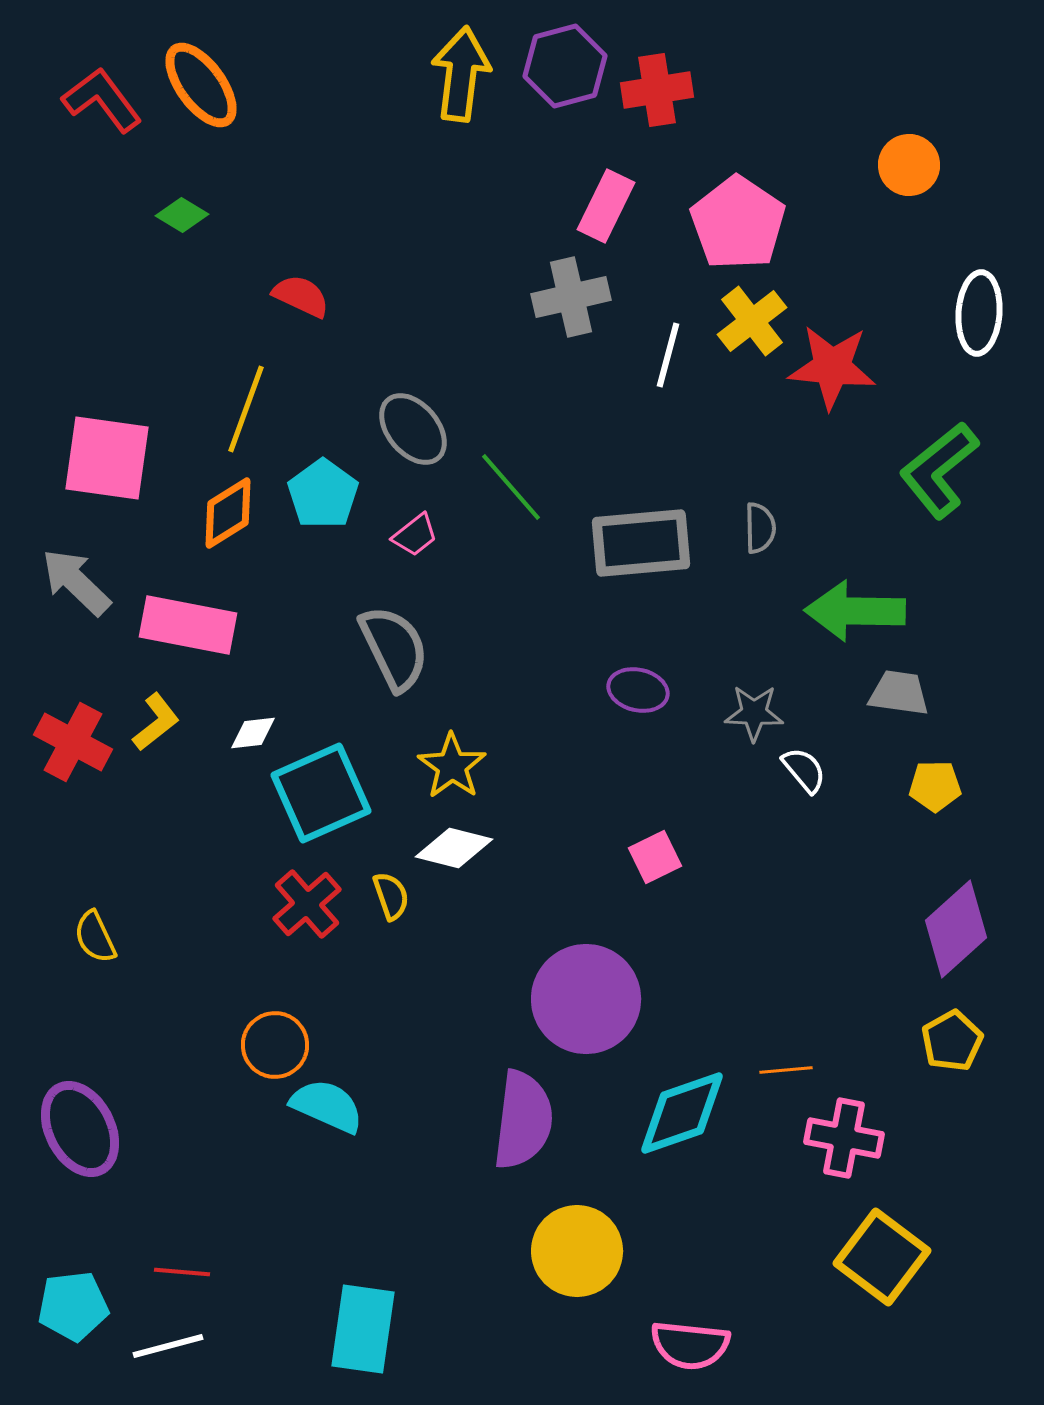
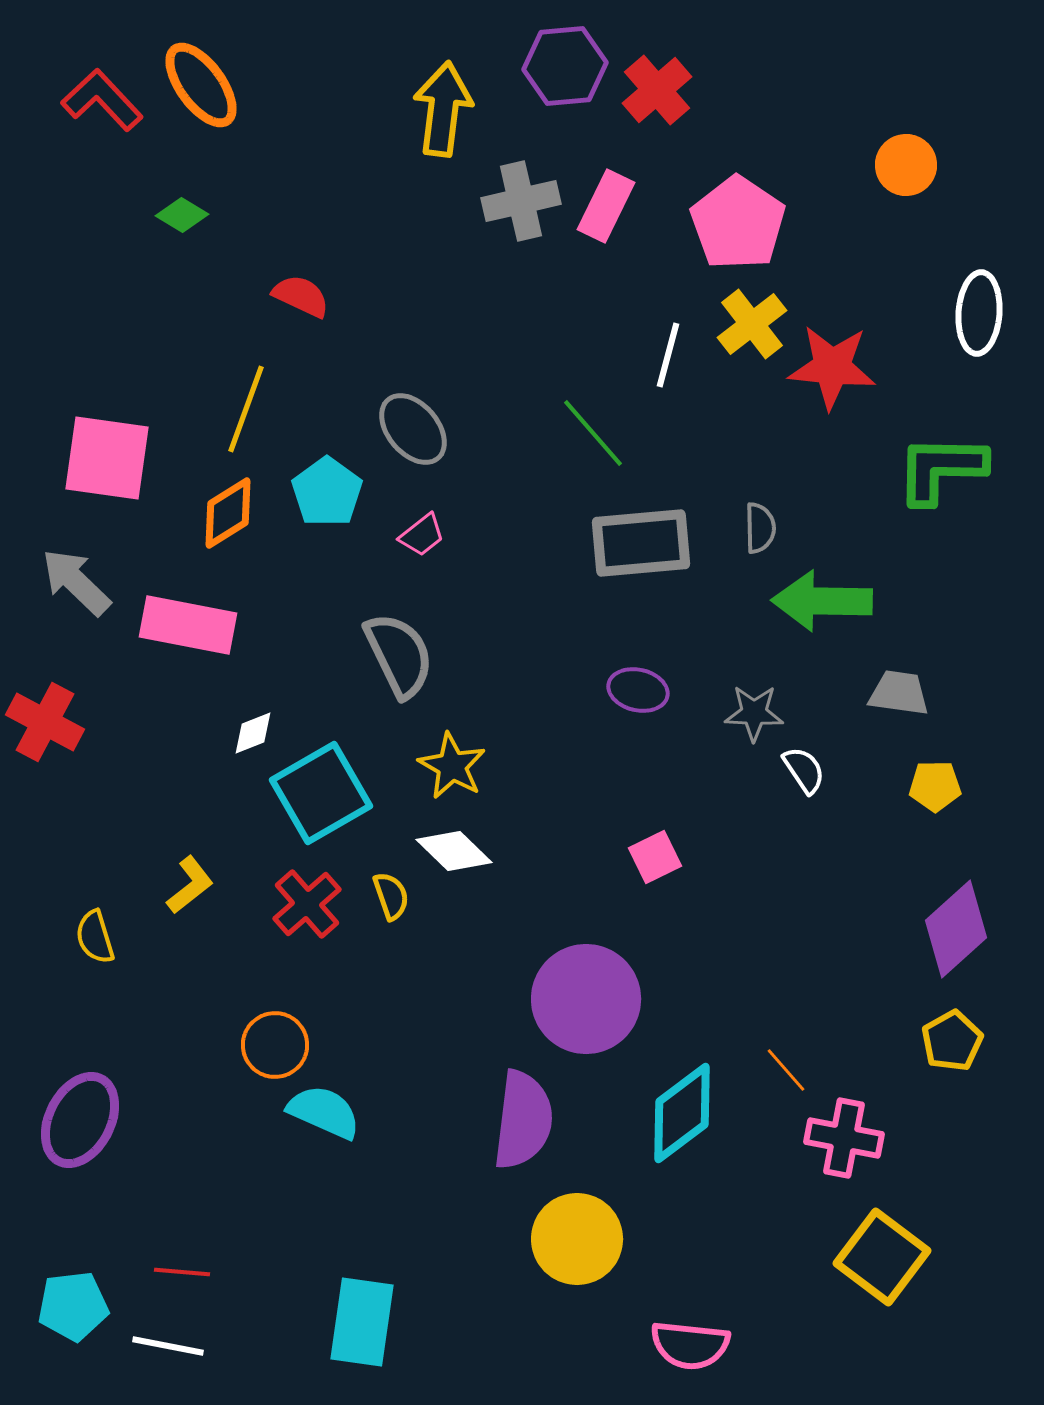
purple hexagon at (565, 66): rotated 10 degrees clockwise
yellow arrow at (461, 74): moved 18 px left, 35 px down
red cross at (657, 90): rotated 32 degrees counterclockwise
red L-shape at (102, 100): rotated 6 degrees counterclockwise
orange circle at (909, 165): moved 3 px left
gray cross at (571, 297): moved 50 px left, 96 px up
yellow cross at (752, 321): moved 3 px down
green L-shape at (939, 470): moved 2 px right, 1 px up; rotated 40 degrees clockwise
green line at (511, 487): moved 82 px right, 54 px up
cyan pentagon at (323, 494): moved 4 px right, 2 px up
pink trapezoid at (415, 535): moved 7 px right
green arrow at (855, 611): moved 33 px left, 10 px up
gray semicircle at (394, 648): moved 5 px right, 7 px down
yellow L-shape at (156, 722): moved 34 px right, 163 px down
white diamond at (253, 733): rotated 15 degrees counterclockwise
red cross at (73, 742): moved 28 px left, 20 px up
yellow star at (452, 766): rotated 6 degrees counterclockwise
white semicircle at (804, 770): rotated 6 degrees clockwise
cyan square at (321, 793): rotated 6 degrees counterclockwise
white diamond at (454, 848): moved 3 px down; rotated 30 degrees clockwise
yellow semicircle at (95, 937): rotated 8 degrees clockwise
orange line at (786, 1070): rotated 54 degrees clockwise
cyan semicircle at (327, 1106): moved 3 px left, 6 px down
cyan diamond at (682, 1113): rotated 18 degrees counterclockwise
purple ellipse at (80, 1129): moved 9 px up; rotated 54 degrees clockwise
yellow circle at (577, 1251): moved 12 px up
cyan rectangle at (363, 1329): moved 1 px left, 7 px up
white line at (168, 1346): rotated 26 degrees clockwise
